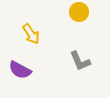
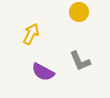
yellow arrow: rotated 120 degrees counterclockwise
purple semicircle: moved 23 px right, 2 px down
